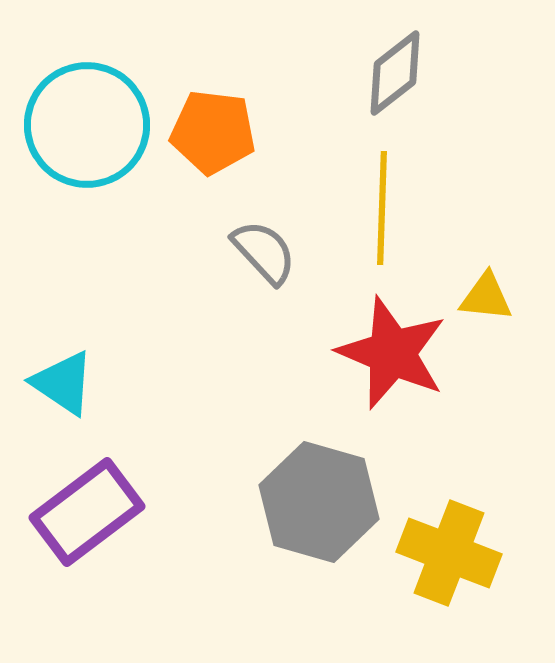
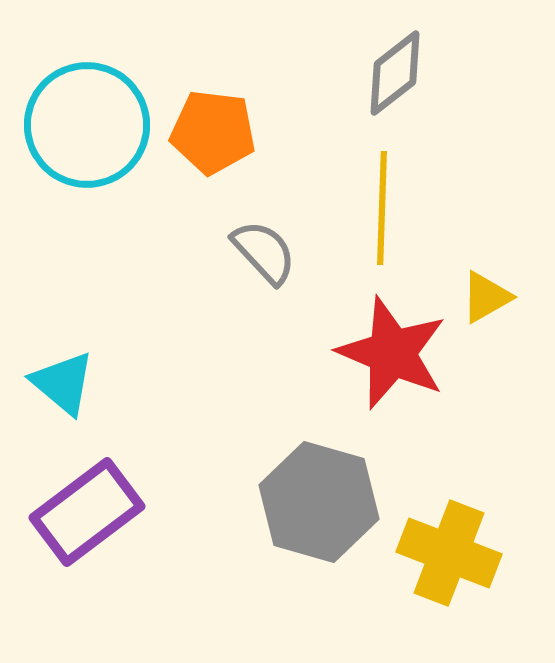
yellow triangle: rotated 36 degrees counterclockwise
cyan triangle: rotated 6 degrees clockwise
